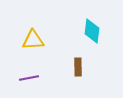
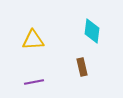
brown rectangle: moved 4 px right; rotated 12 degrees counterclockwise
purple line: moved 5 px right, 4 px down
